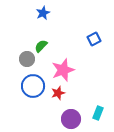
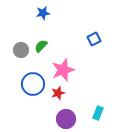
blue star: rotated 16 degrees clockwise
gray circle: moved 6 px left, 9 px up
blue circle: moved 2 px up
purple circle: moved 5 px left
